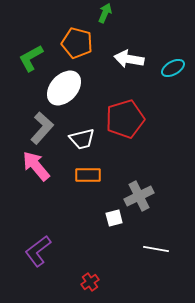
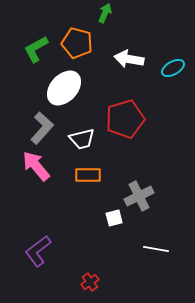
green L-shape: moved 5 px right, 9 px up
